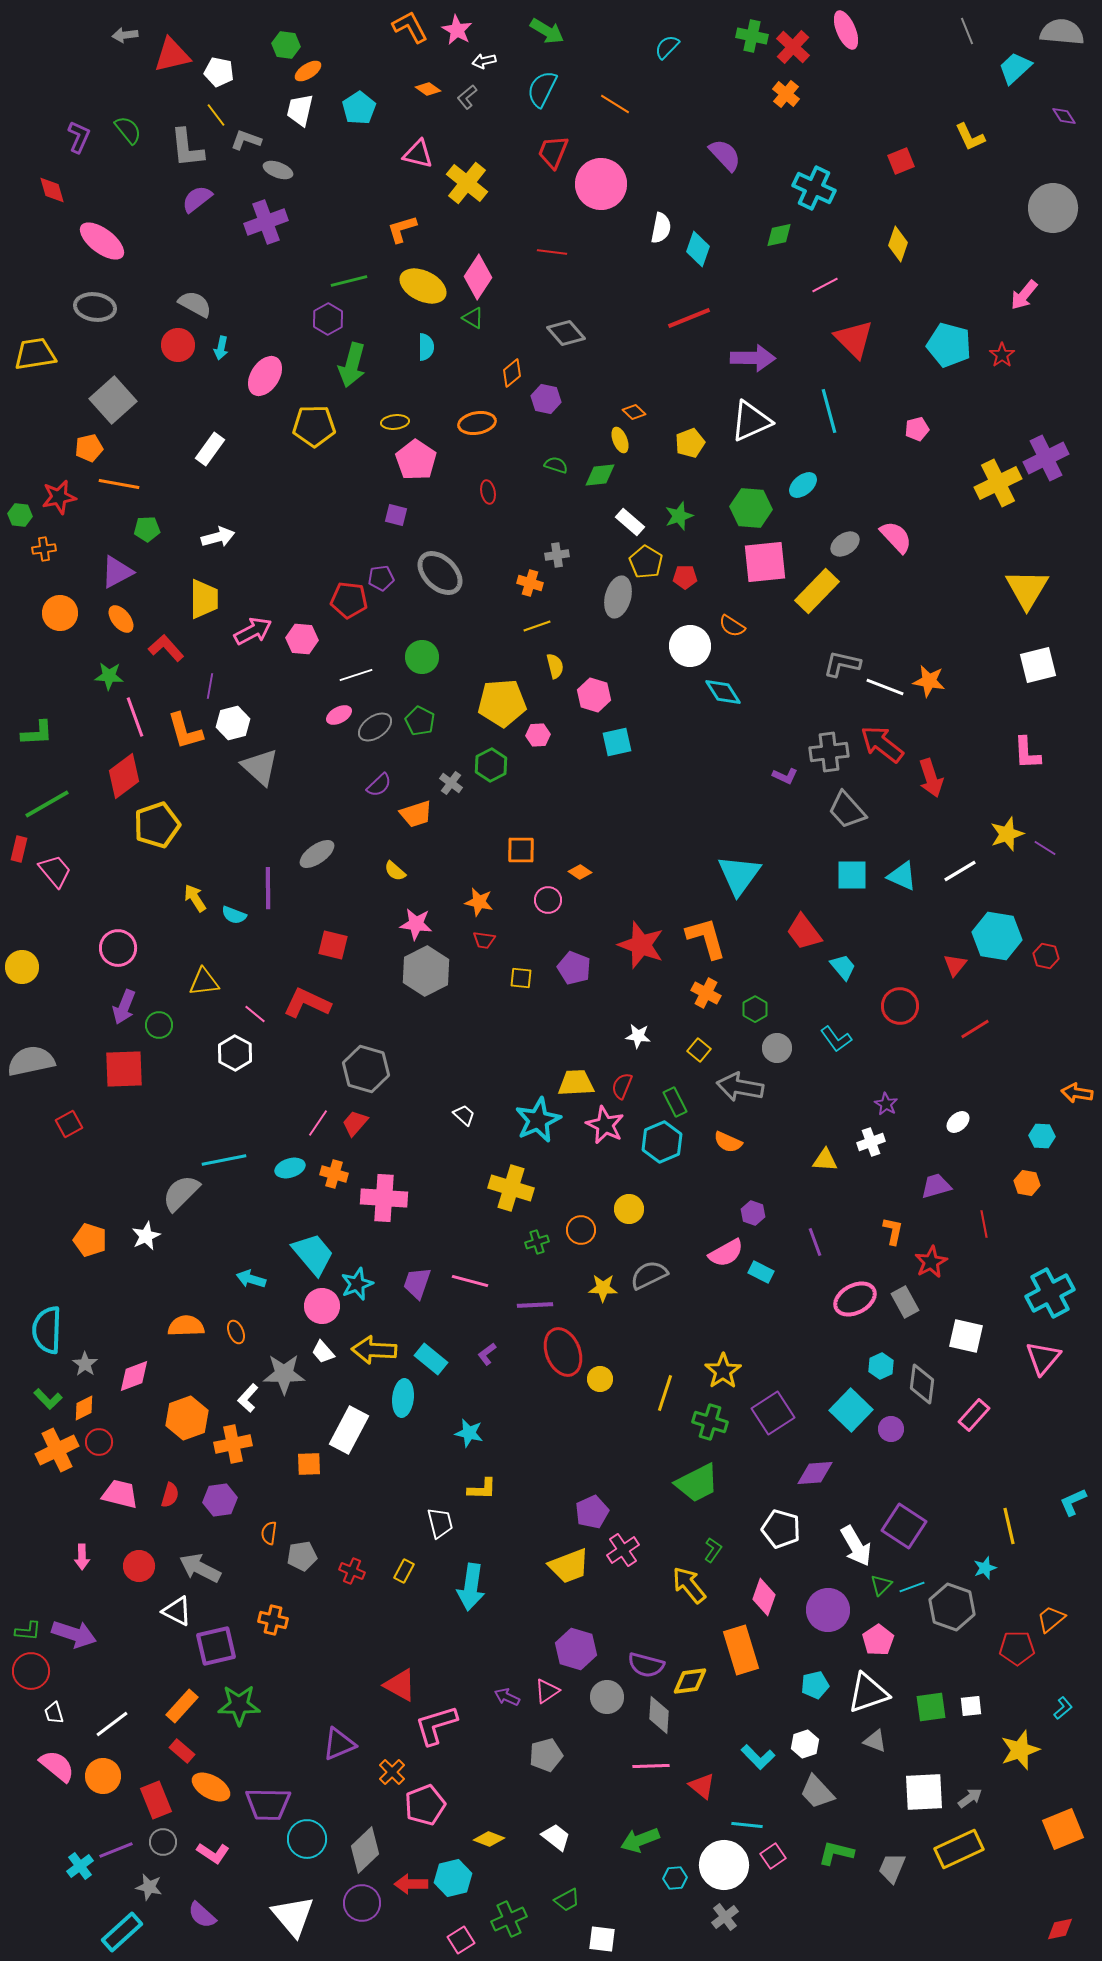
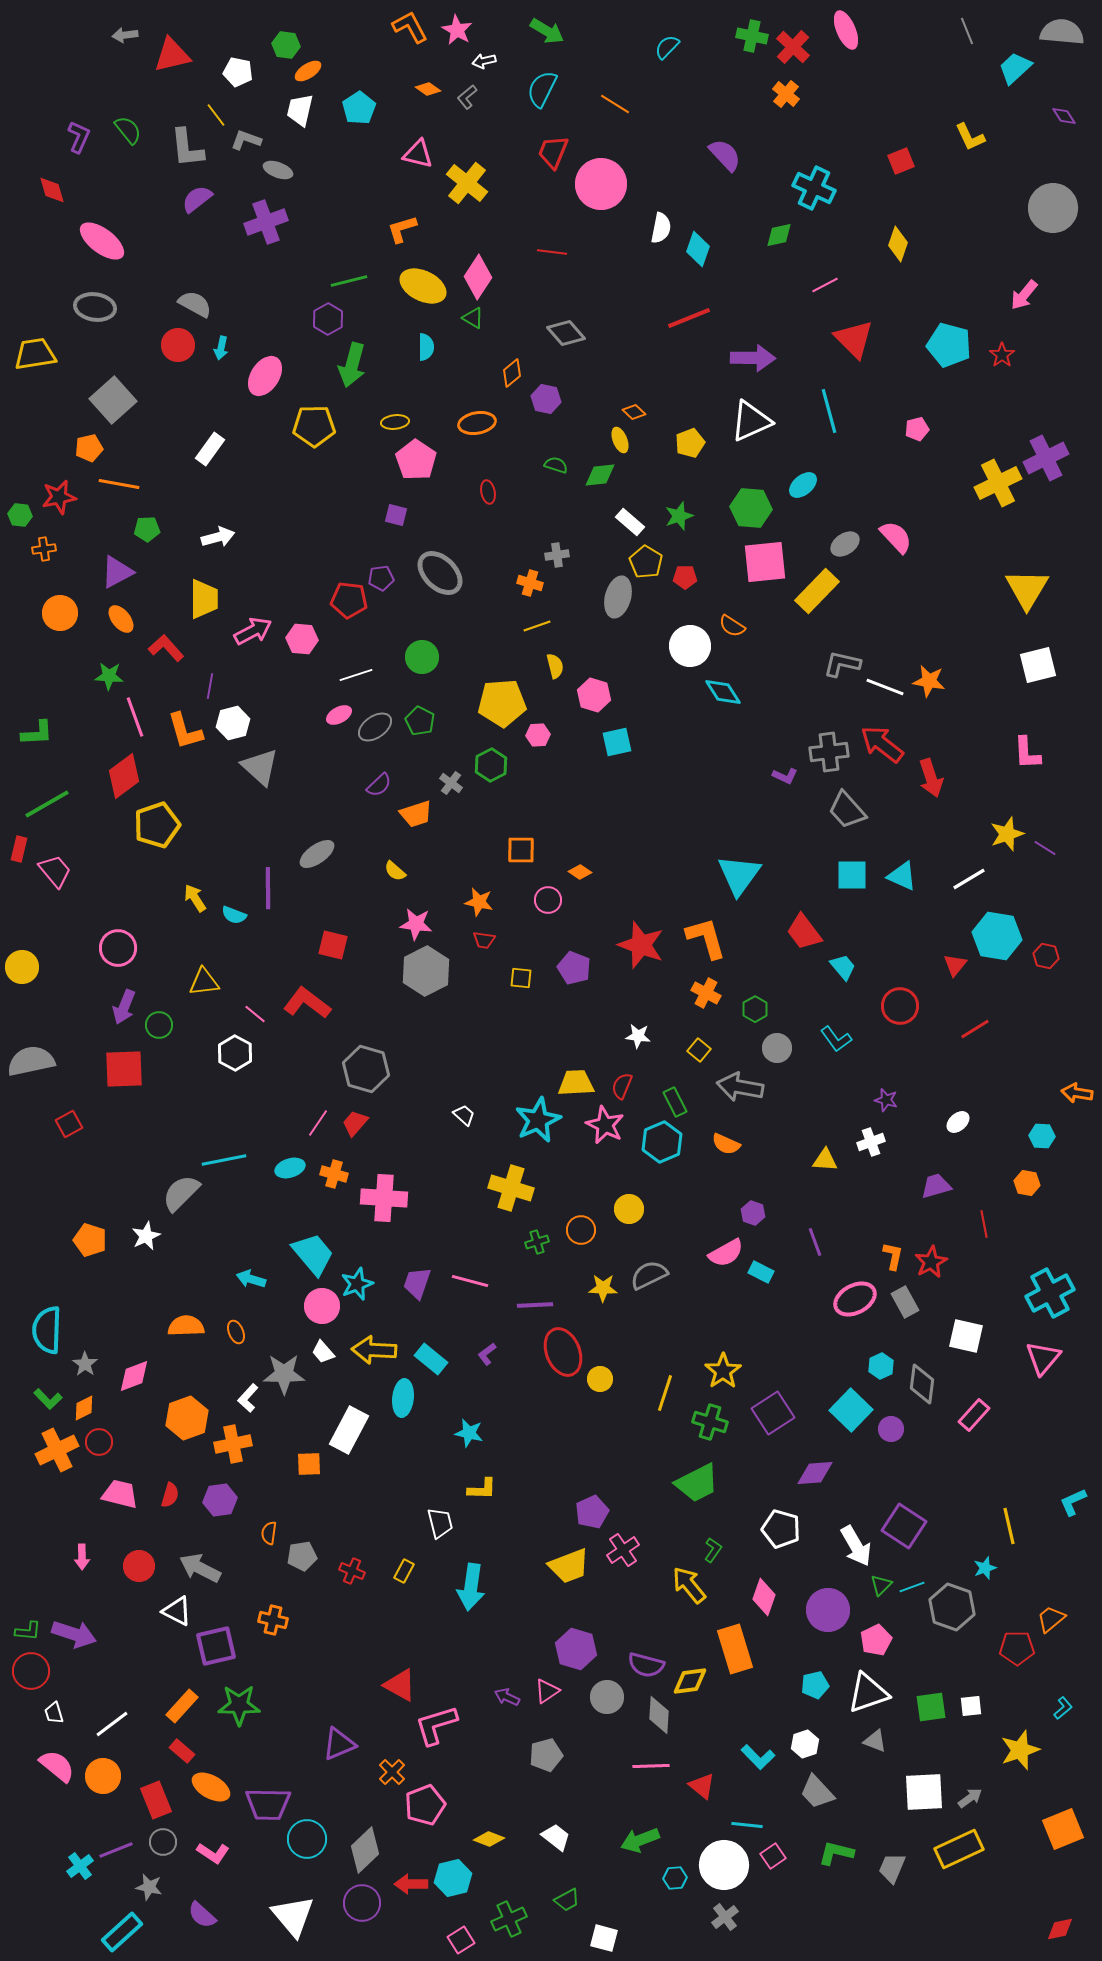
white pentagon at (219, 72): moved 19 px right
white line at (960, 871): moved 9 px right, 8 px down
red L-shape at (307, 1003): rotated 12 degrees clockwise
purple star at (886, 1104): moved 4 px up; rotated 15 degrees counterclockwise
orange semicircle at (728, 1142): moved 2 px left, 2 px down
orange L-shape at (893, 1231): moved 25 px down
pink pentagon at (878, 1640): moved 2 px left; rotated 8 degrees clockwise
orange rectangle at (741, 1650): moved 6 px left, 1 px up
white square at (602, 1939): moved 2 px right, 1 px up; rotated 8 degrees clockwise
